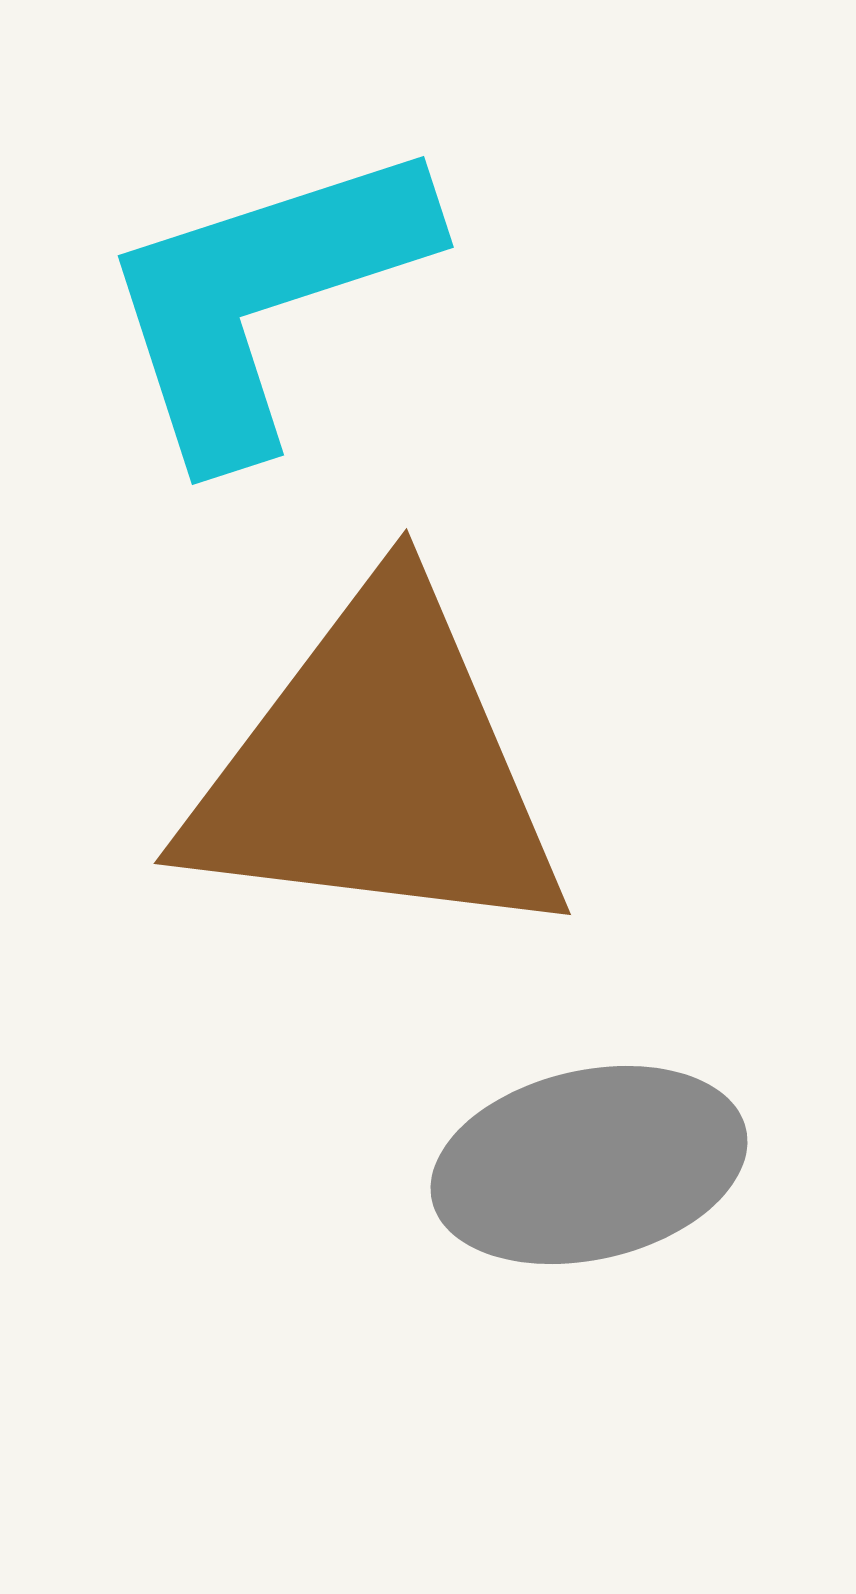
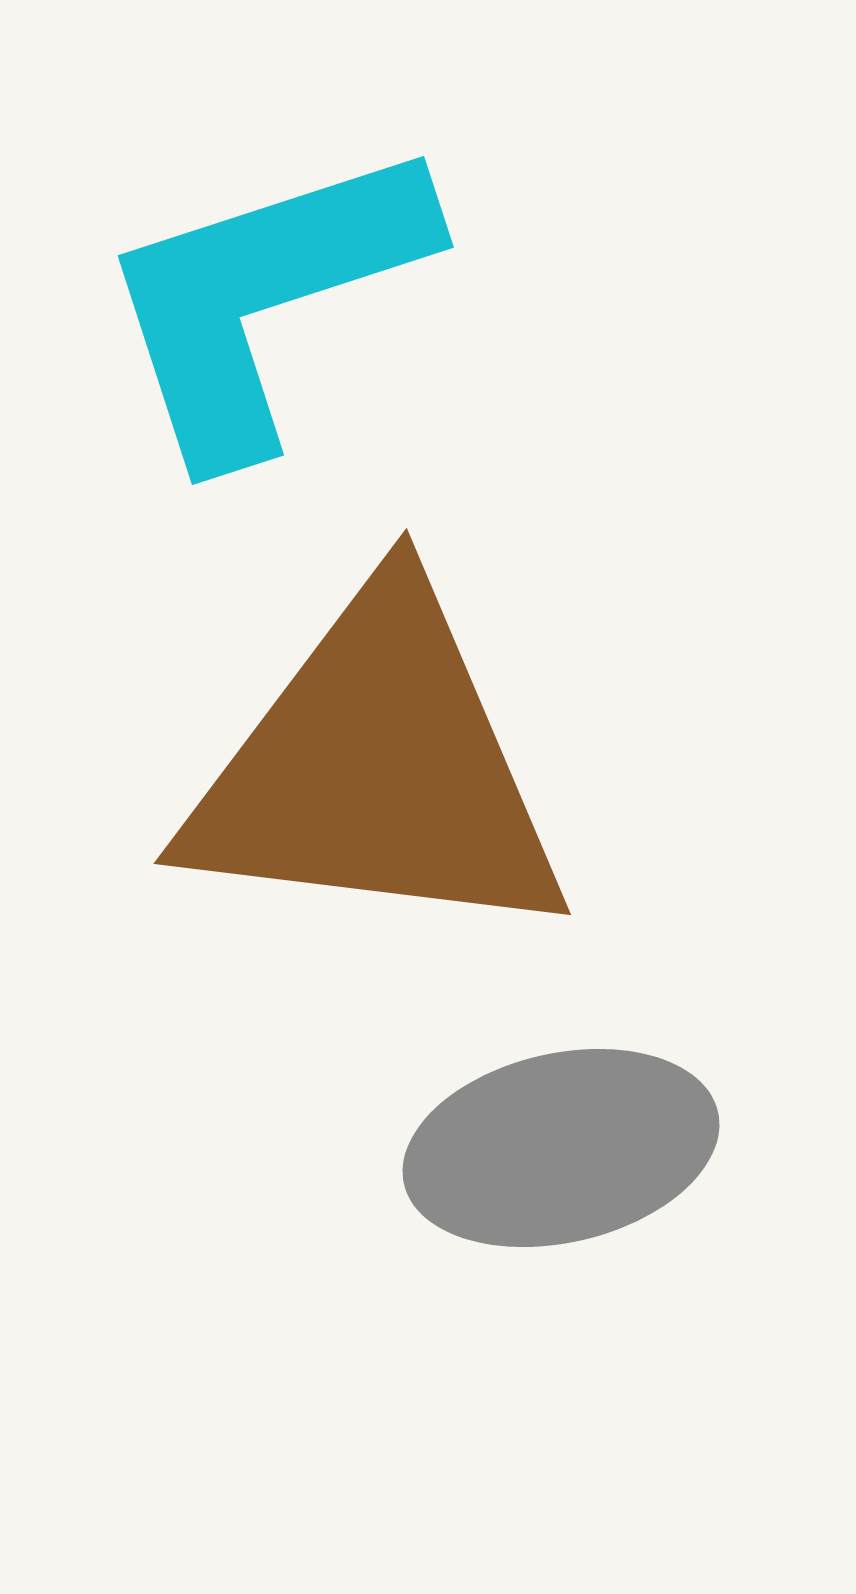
gray ellipse: moved 28 px left, 17 px up
